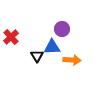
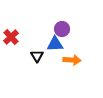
blue triangle: moved 3 px right, 3 px up
